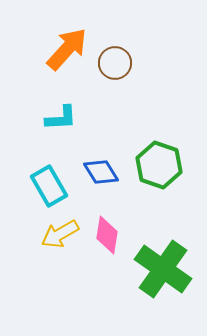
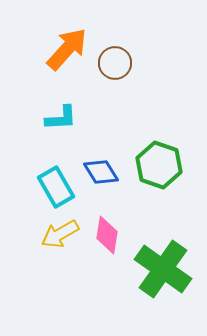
cyan rectangle: moved 7 px right, 1 px down
